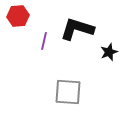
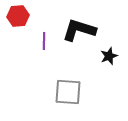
black L-shape: moved 2 px right, 1 px down
purple line: rotated 12 degrees counterclockwise
black star: moved 4 px down
